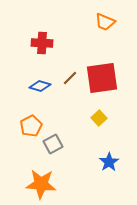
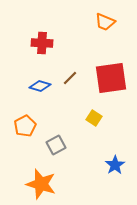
red square: moved 9 px right
yellow square: moved 5 px left; rotated 14 degrees counterclockwise
orange pentagon: moved 6 px left
gray square: moved 3 px right, 1 px down
blue star: moved 6 px right, 3 px down
orange star: rotated 12 degrees clockwise
